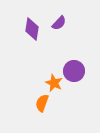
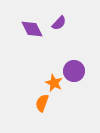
purple diamond: rotated 35 degrees counterclockwise
